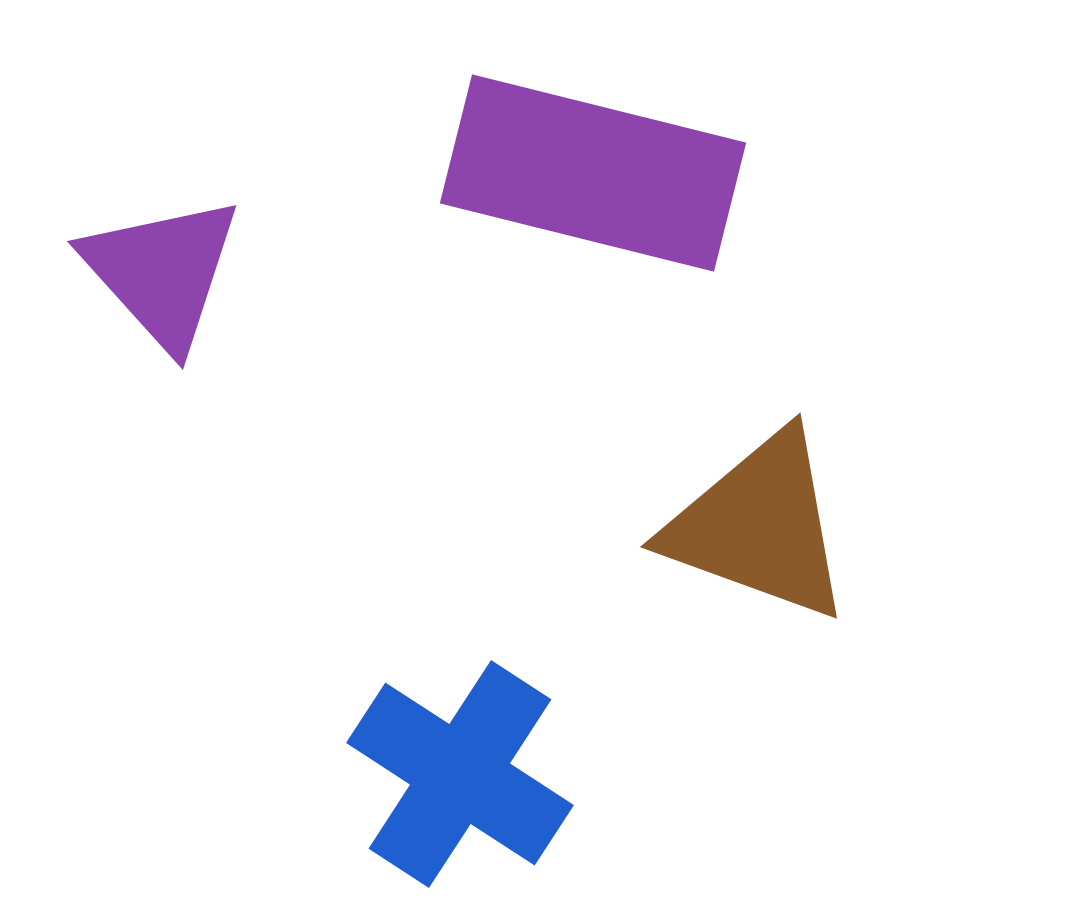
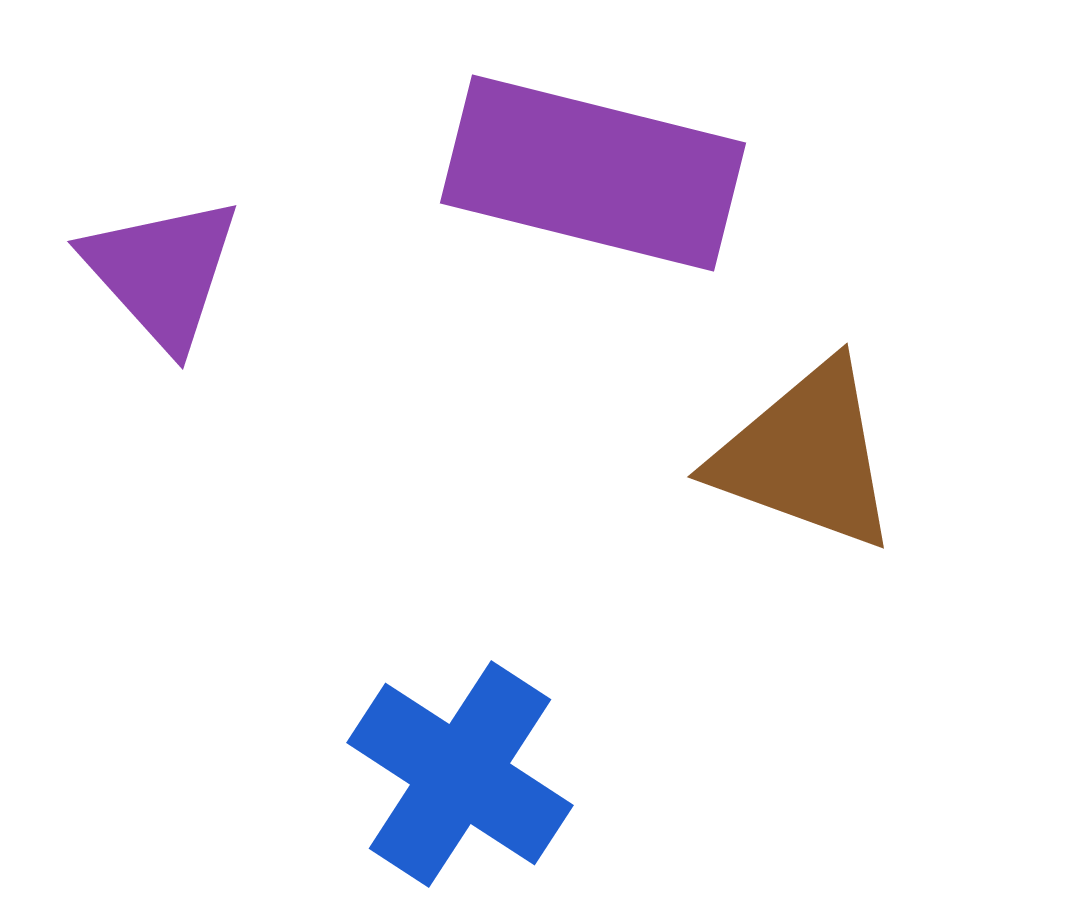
brown triangle: moved 47 px right, 70 px up
